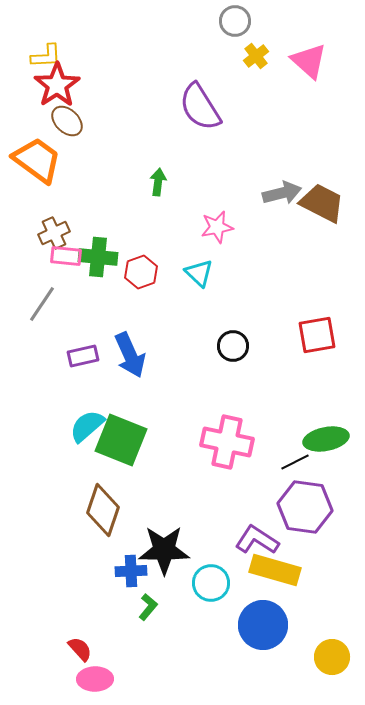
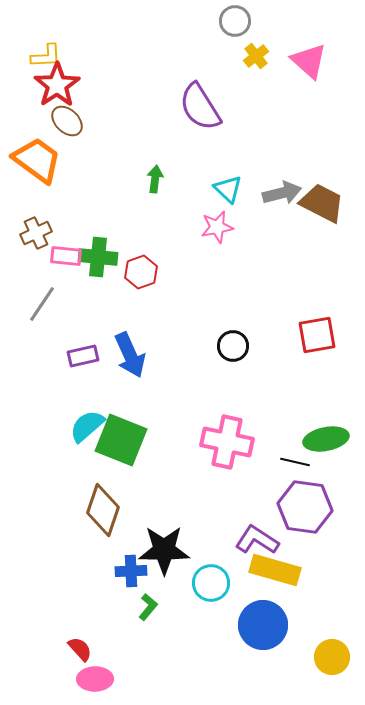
green arrow: moved 3 px left, 3 px up
brown cross: moved 18 px left
cyan triangle: moved 29 px right, 84 px up
black line: rotated 40 degrees clockwise
